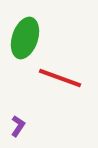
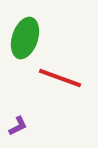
purple L-shape: rotated 30 degrees clockwise
